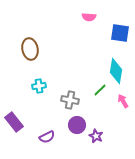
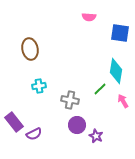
green line: moved 1 px up
purple semicircle: moved 13 px left, 3 px up
